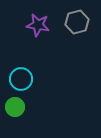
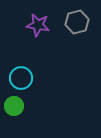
cyan circle: moved 1 px up
green circle: moved 1 px left, 1 px up
